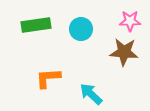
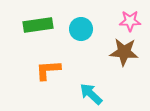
green rectangle: moved 2 px right
orange L-shape: moved 8 px up
